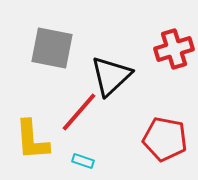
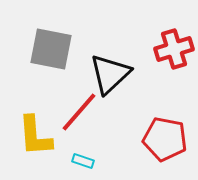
gray square: moved 1 px left, 1 px down
black triangle: moved 1 px left, 2 px up
yellow L-shape: moved 3 px right, 4 px up
